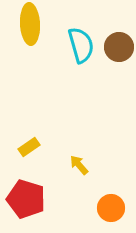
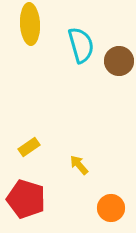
brown circle: moved 14 px down
